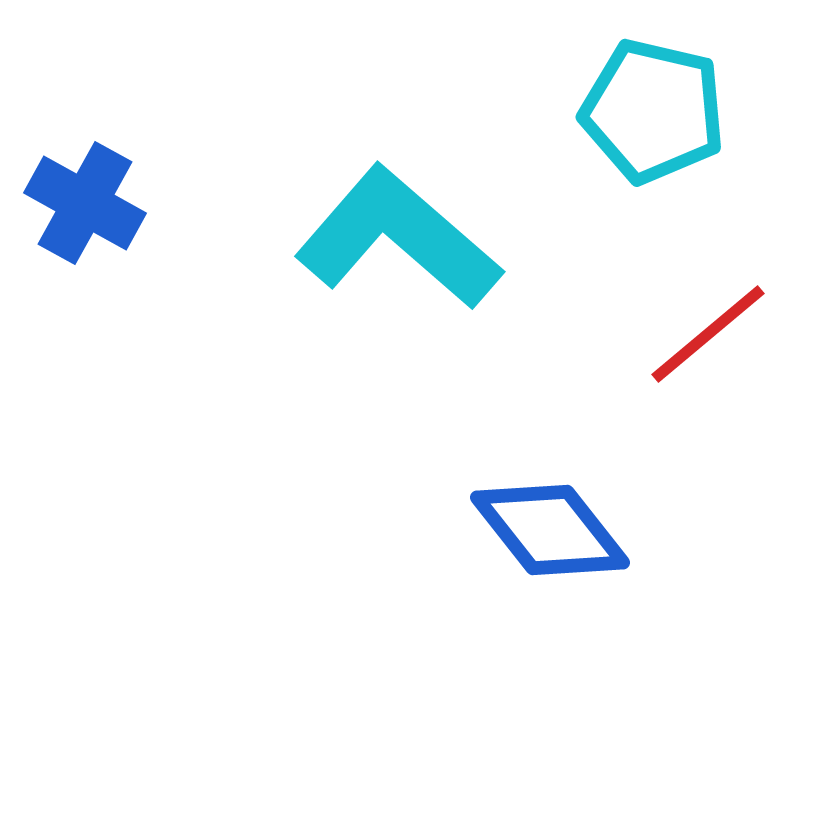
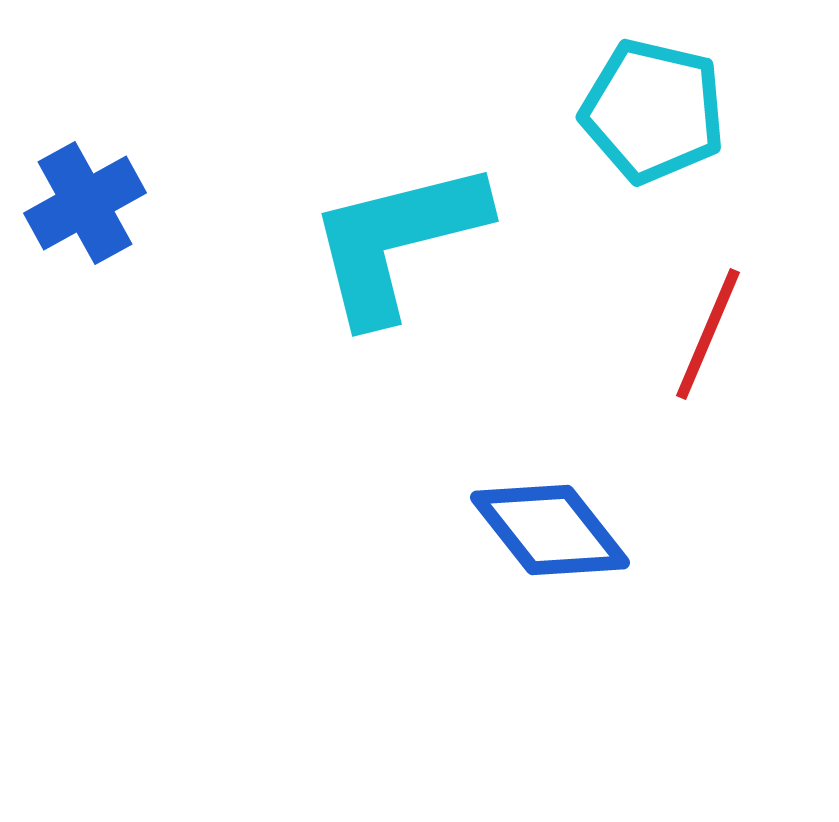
blue cross: rotated 32 degrees clockwise
cyan L-shape: moved 1 px left, 3 px down; rotated 55 degrees counterclockwise
red line: rotated 27 degrees counterclockwise
